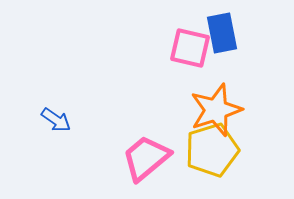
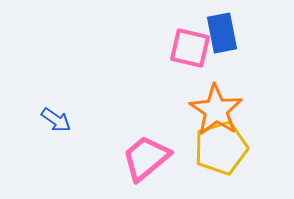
orange star: rotated 20 degrees counterclockwise
yellow pentagon: moved 9 px right, 2 px up
